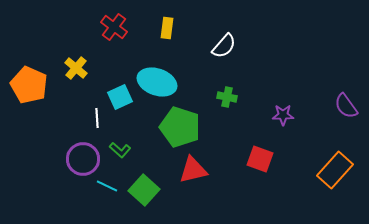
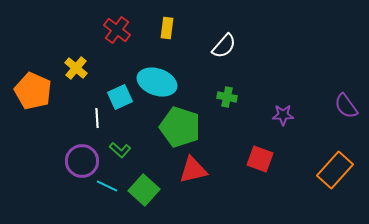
red cross: moved 3 px right, 3 px down
orange pentagon: moved 4 px right, 6 px down
purple circle: moved 1 px left, 2 px down
